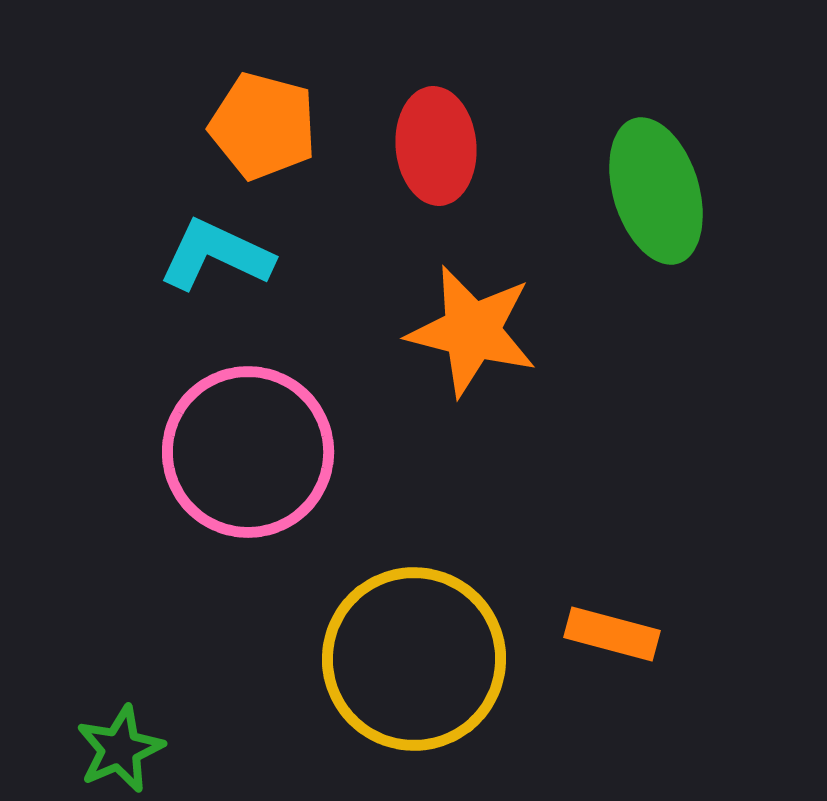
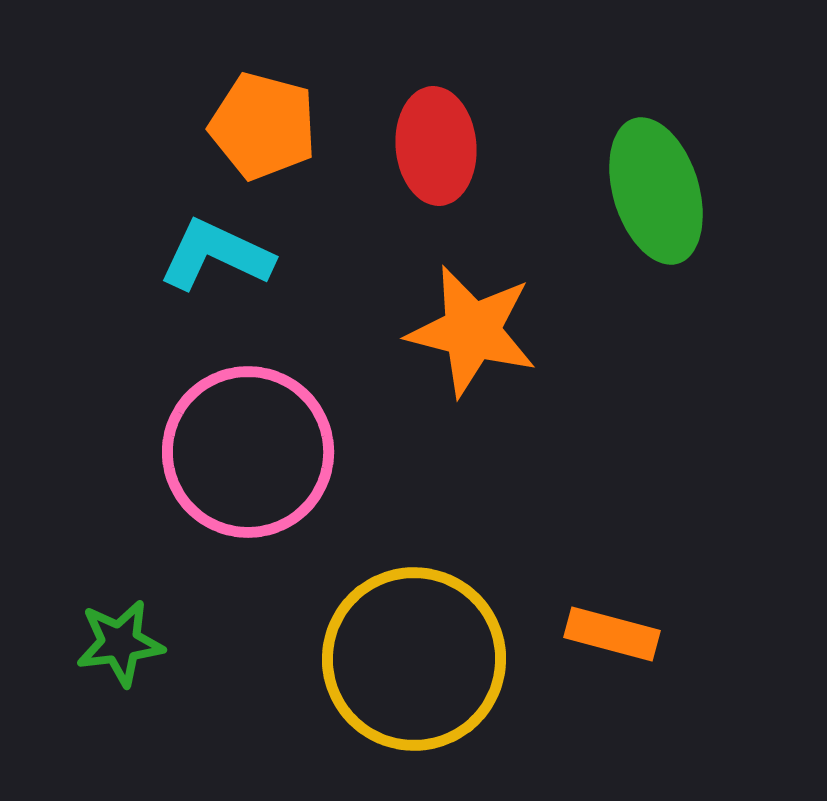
green star: moved 106 px up; rotated 16 degrees clockwise
